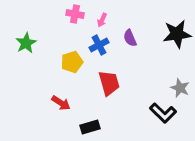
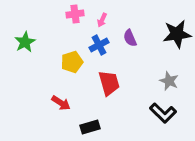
pink cross: rotated 18 degrees counterclockwise
green star: moved 1 px left, 1 px up
gray star: moved 11 px left, 7 px up
